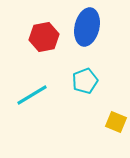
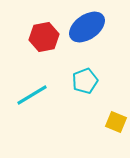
blue ellipse: rotated 42 degrees clockwise
